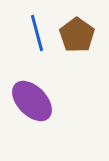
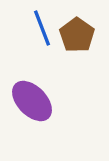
blue line: moved 5 px right, 5 px up; rotated 6 degrees counterclockwise
